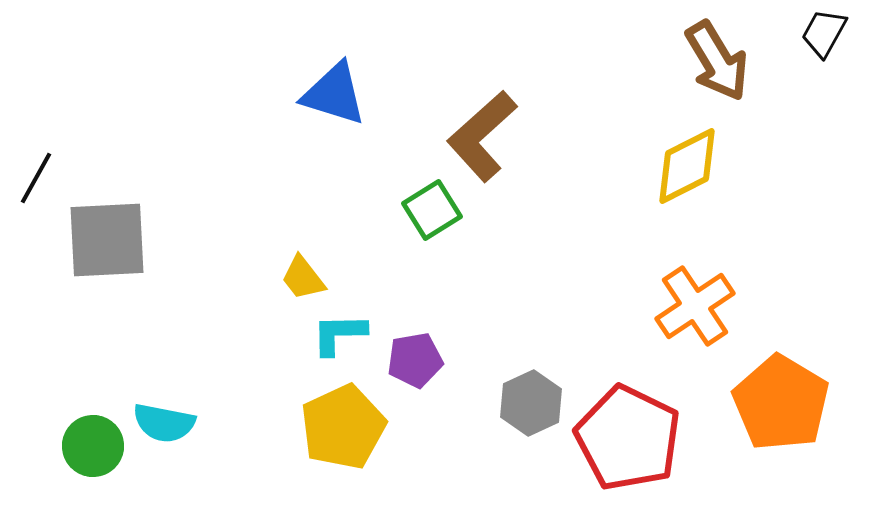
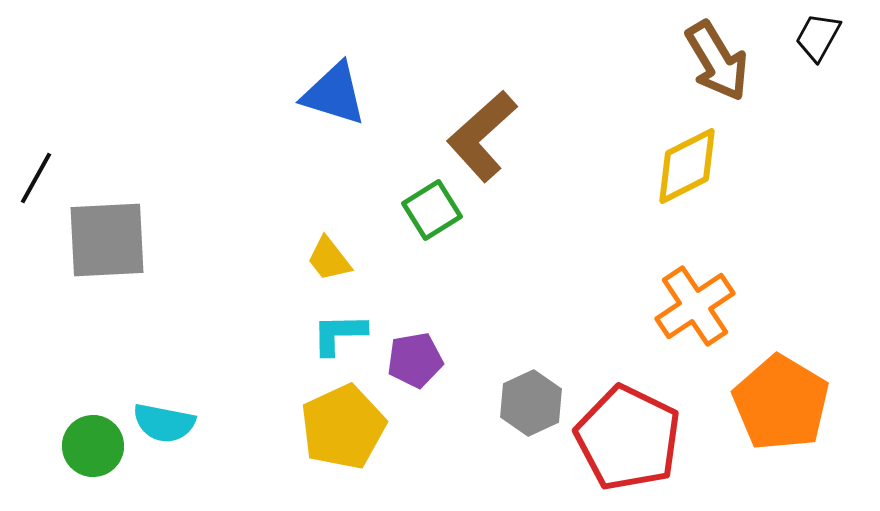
black trapezoid: moved 6 px left, 4 px down
yellow trapezoid: moved 26 px right, 19 px up
